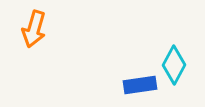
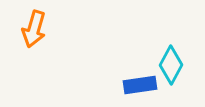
cyan diamond: moved 3 px left
